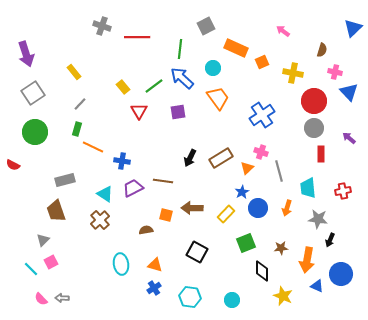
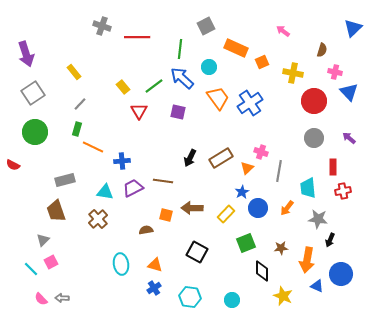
cyan circle at (213, 68): moved 4 px left, 1 px up
purple square at (178, 112): rotated 21 degrees clockwise
blue cross at (262, 115): moved 12 px left, 12 px up
gray circle at (314, 128): moved 10 px down
red rectangle at (321, 154): moved 12 px right, 13 px down
blue cross at (122, 161): rotated 14 degrees counterclockwise
gray line at (279, 171): rotated 25 degrees clockwise
cyan triangle at (105, 194): moved 2 px up; rotated 24 degrees counterclockwise
orange arrow at (287, 208): rotated 21 degrees clockwise
brown cross at (100, 220): moved 2 px left, 1 px up
